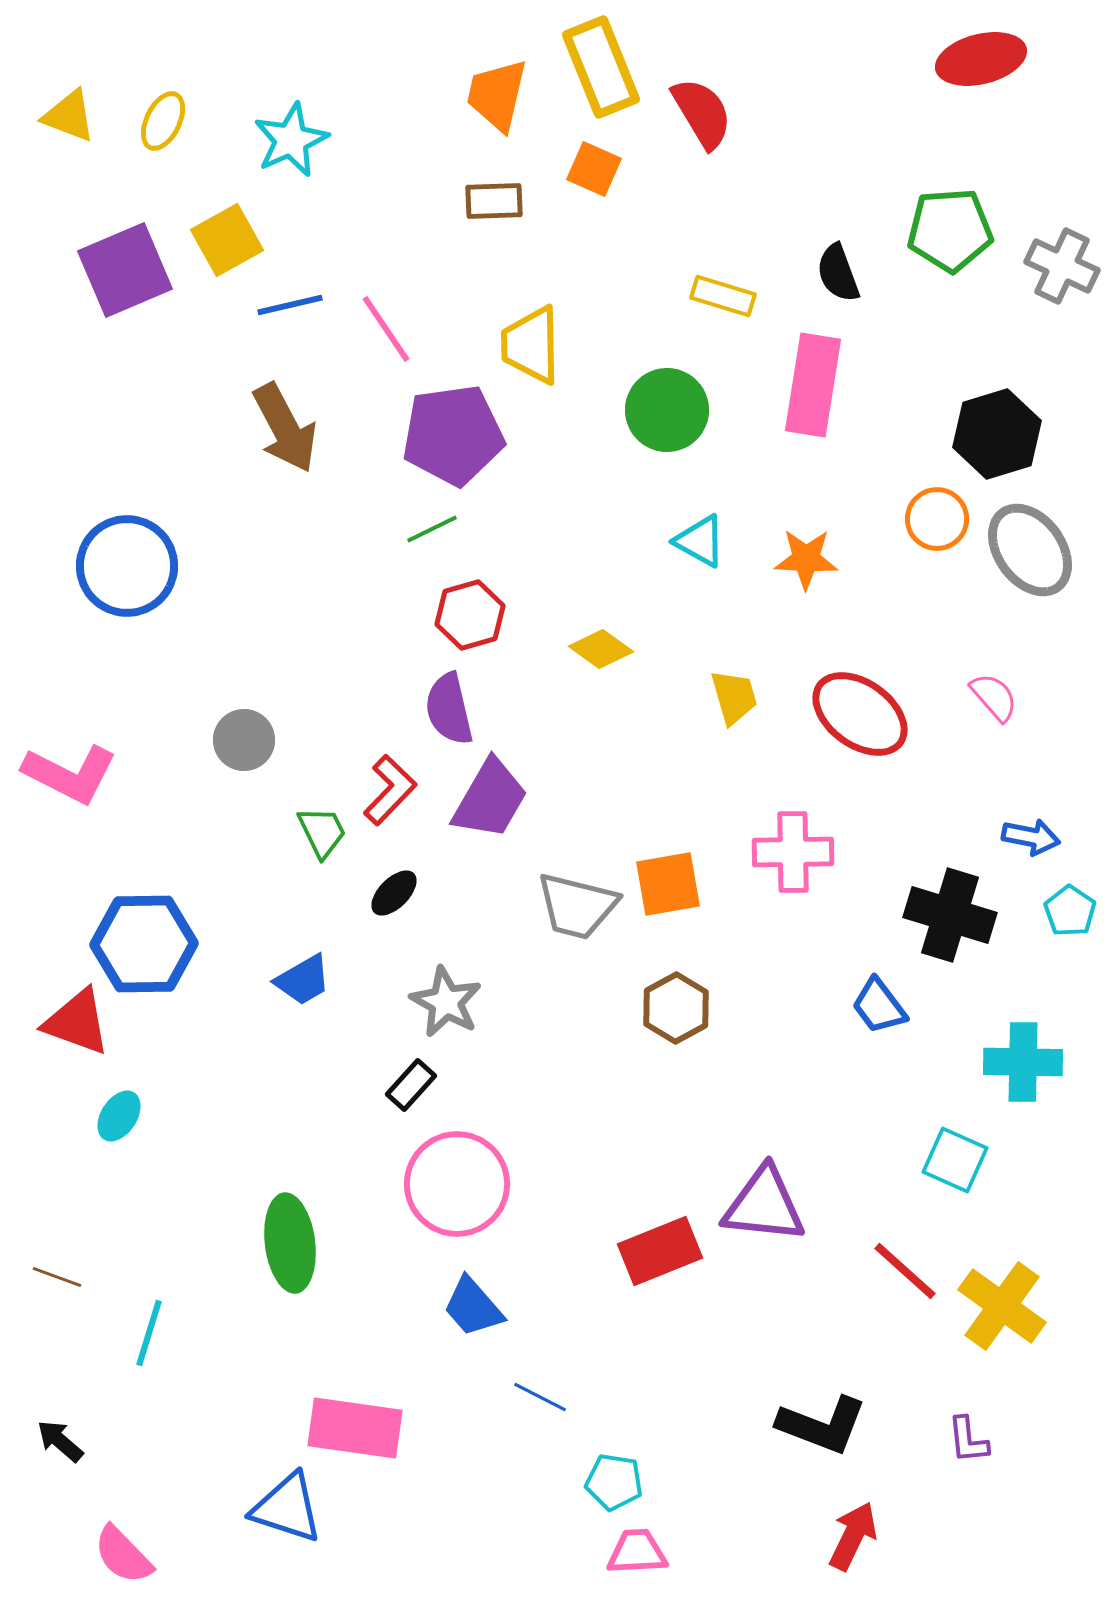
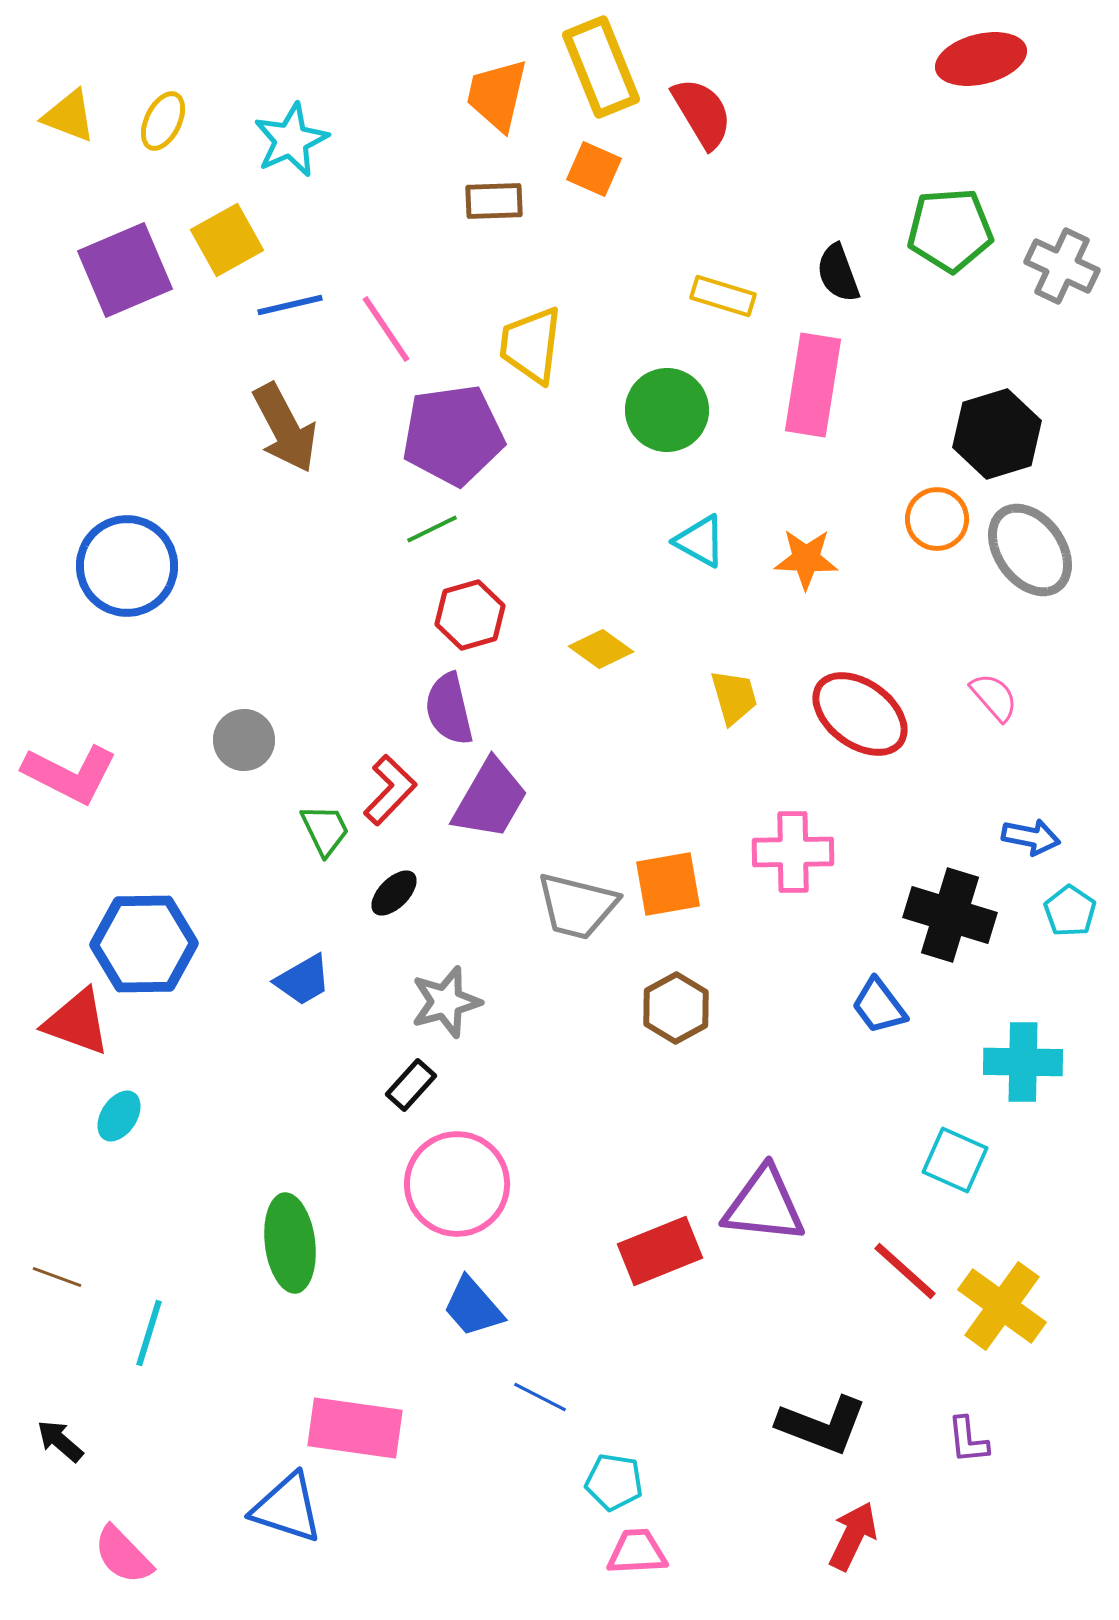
yellow trapezoid at (531, 345): rotated 8 degrees clockwise
green trapezoid at (322, 832): moved 3 px right, 2 px up
gray star at (446, 1002): rotated 28 degrees clockwise
